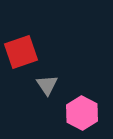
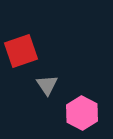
red square: moved 1 px up
